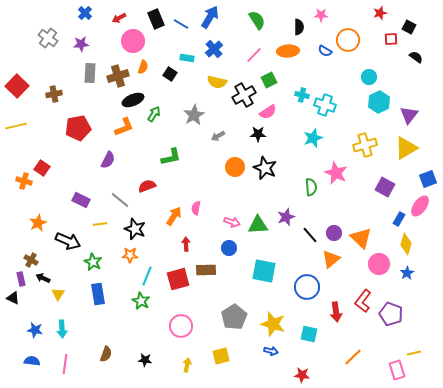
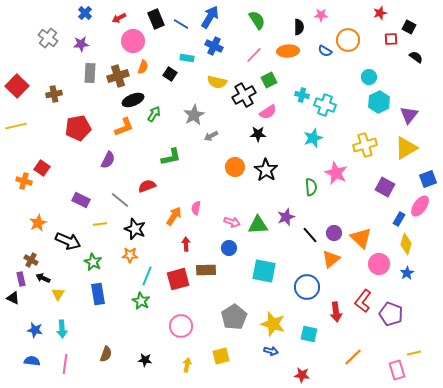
blue cross at (214, 49): moved 3 px up; rotated 24 degrees counterclockwise
gray arrow at (218, 136): moved 7 px left
black star at (265, 168): moved 1 px right, 2 px down; rotated 10 degrees clockwise
